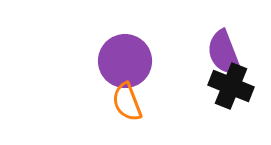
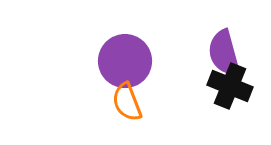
purple semicircle: rotated 6 degrees clockwise
black cross: moved 1 px left
